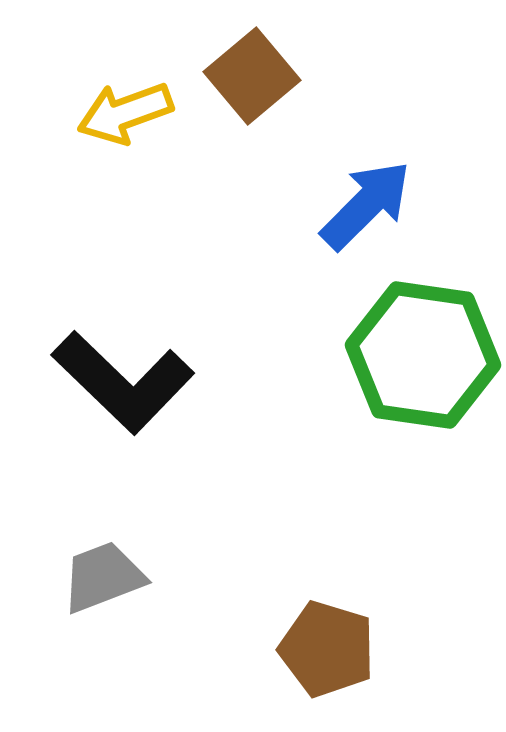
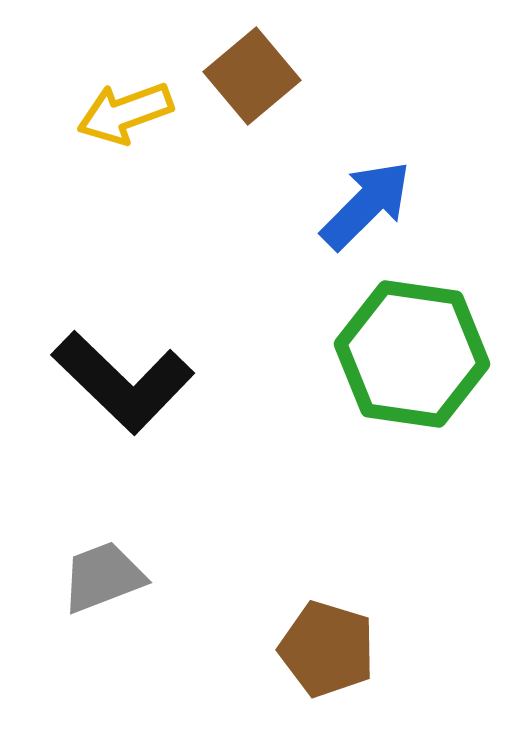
green hexagon: moved 11 px left, 1 px up
